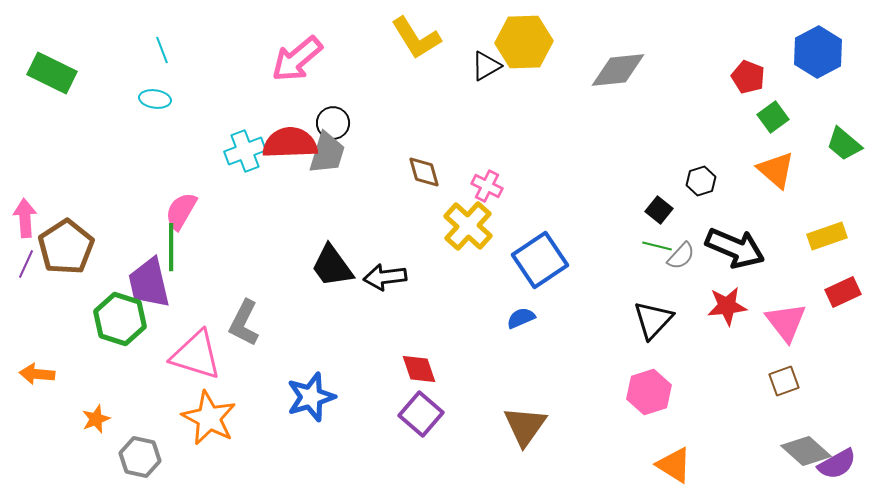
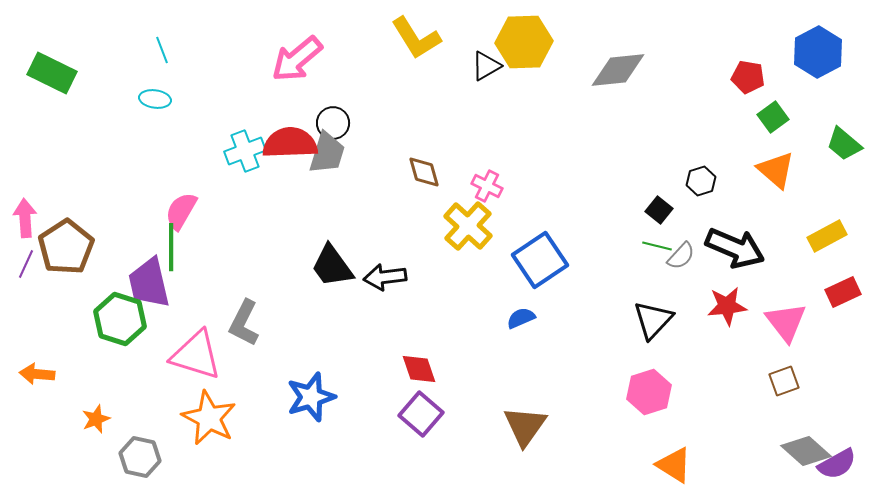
red pentagon at (748, 77): rotated 12 degrees counterclockwise
yellow rectangle at (827, 236): rotated 9 degrees counterclockwise
